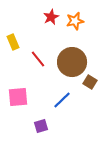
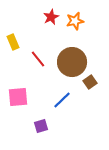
brown square: rotated 24 degrees clockwise
